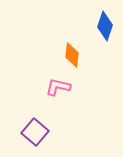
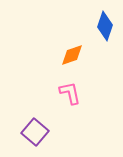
orange diamond: rotated 65 degrees clockwise
pink L-shape: moved 12 px right, 6 px down; rotated 65 degrees clockwise
